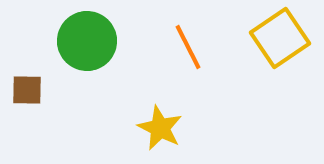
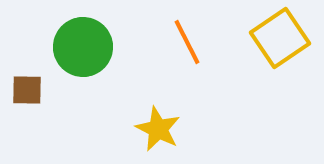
green circle: moved 4 px left, 6 px down
orange line: moved 1 px left, 5 px up
yellow star: moved 2 px left, 1 px down
